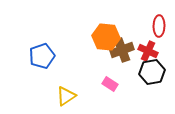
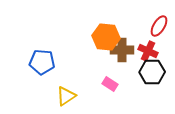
red ellipse: rotated 30 degrees clockwise
brown cross: rotated 20 degrees clockwise
blue pentagon: moved 6 px down; rotated 25 degrees clockwise
black hexagon: rotated 10 degrees clockwise
